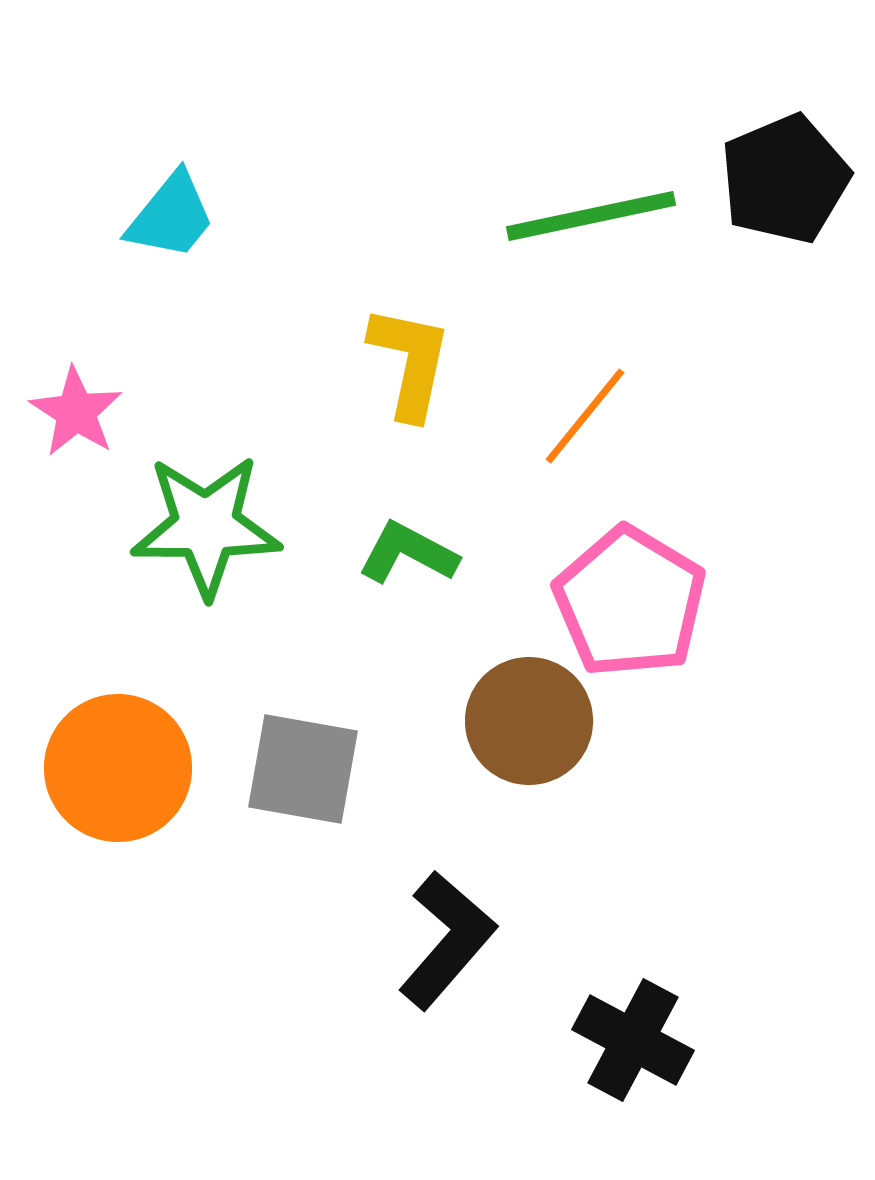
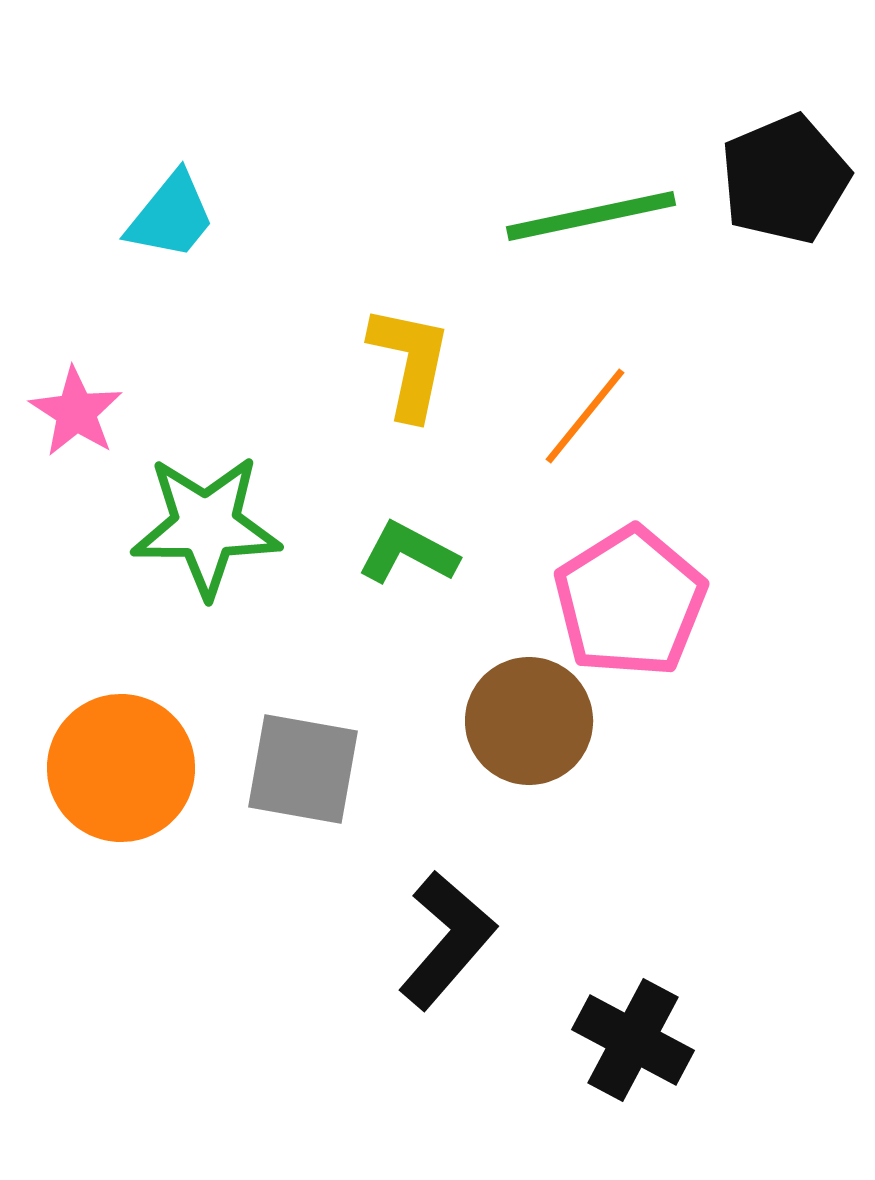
pink pentagon: rotated 9 degrees clockwise
orange circle: moved 3 px right
